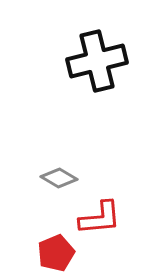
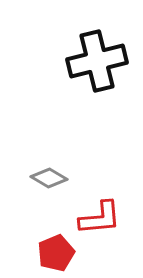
gray diamond: moved 10 px left
